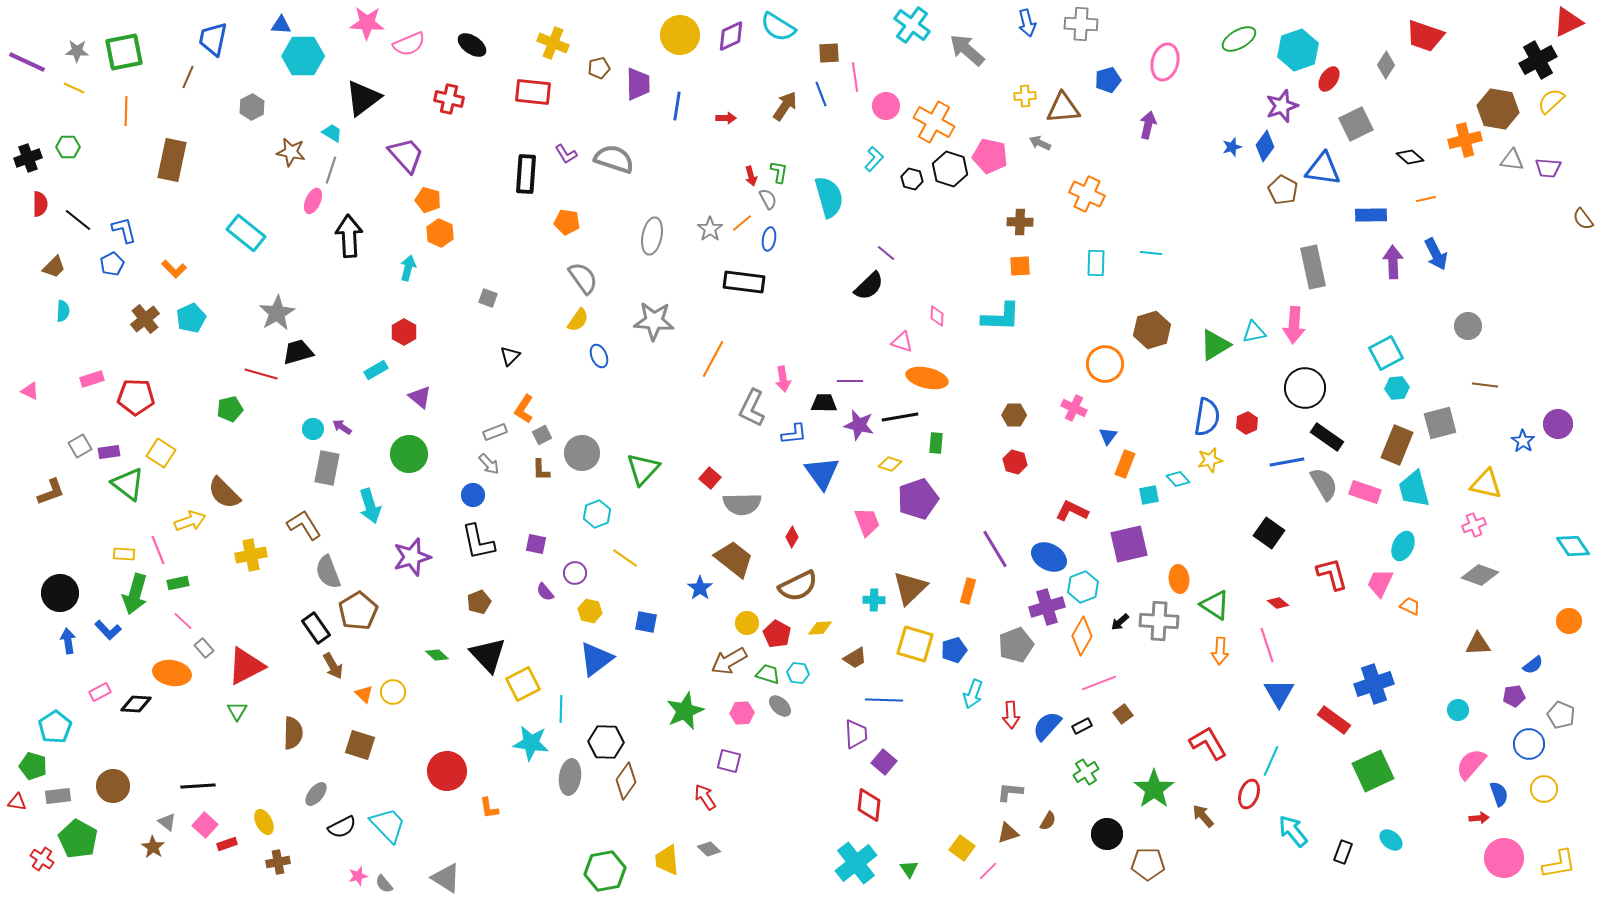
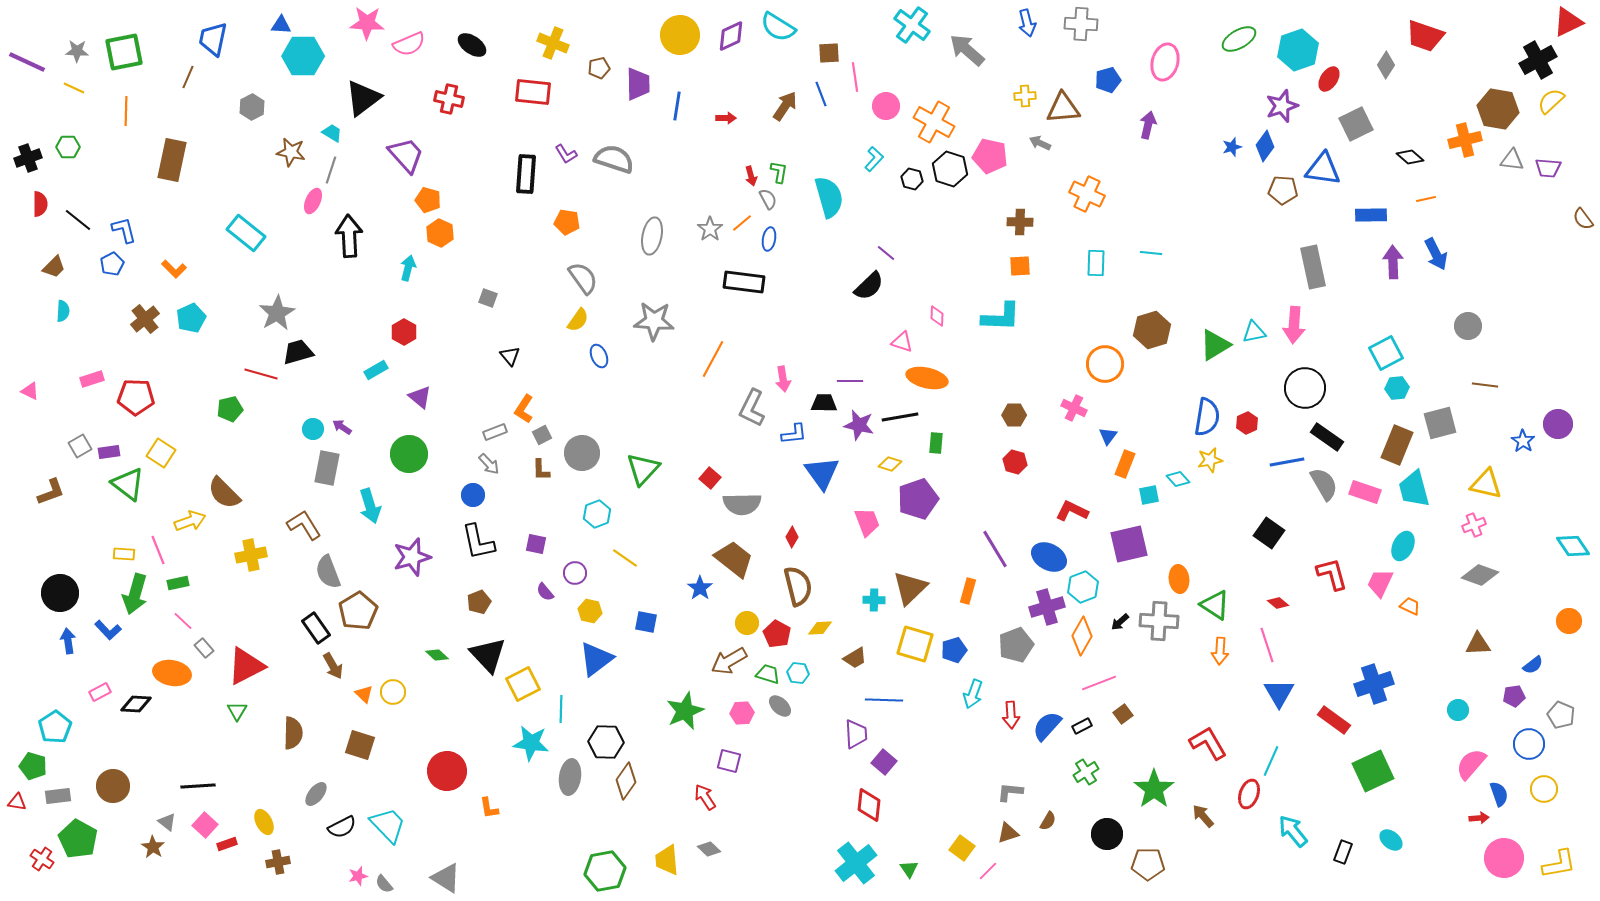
brown pentagon at (1283, 190): rotated 24 degrees counterclockwise
black triangle at (510, 356): rotated 25 degrees counterclockwise
brown semicircle at (798, 586): rotated 78 degrees counterclockwise
